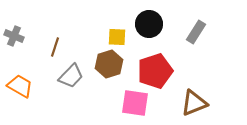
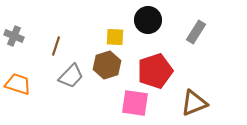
black circle: moved 1 px left, 4 px up
yellow square: moved 2 px left
brown line: moved 1 px right, 1 px up
brown hexagon: moved 2 px left, 1 px down
orange trapezoid: moved 2 px left, 2 px up; rotated 12 degrees counterclockwise
